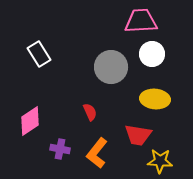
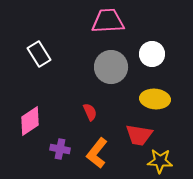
pink trapezoid: moved 33 px left
red trapezoid: moved 1 px right
